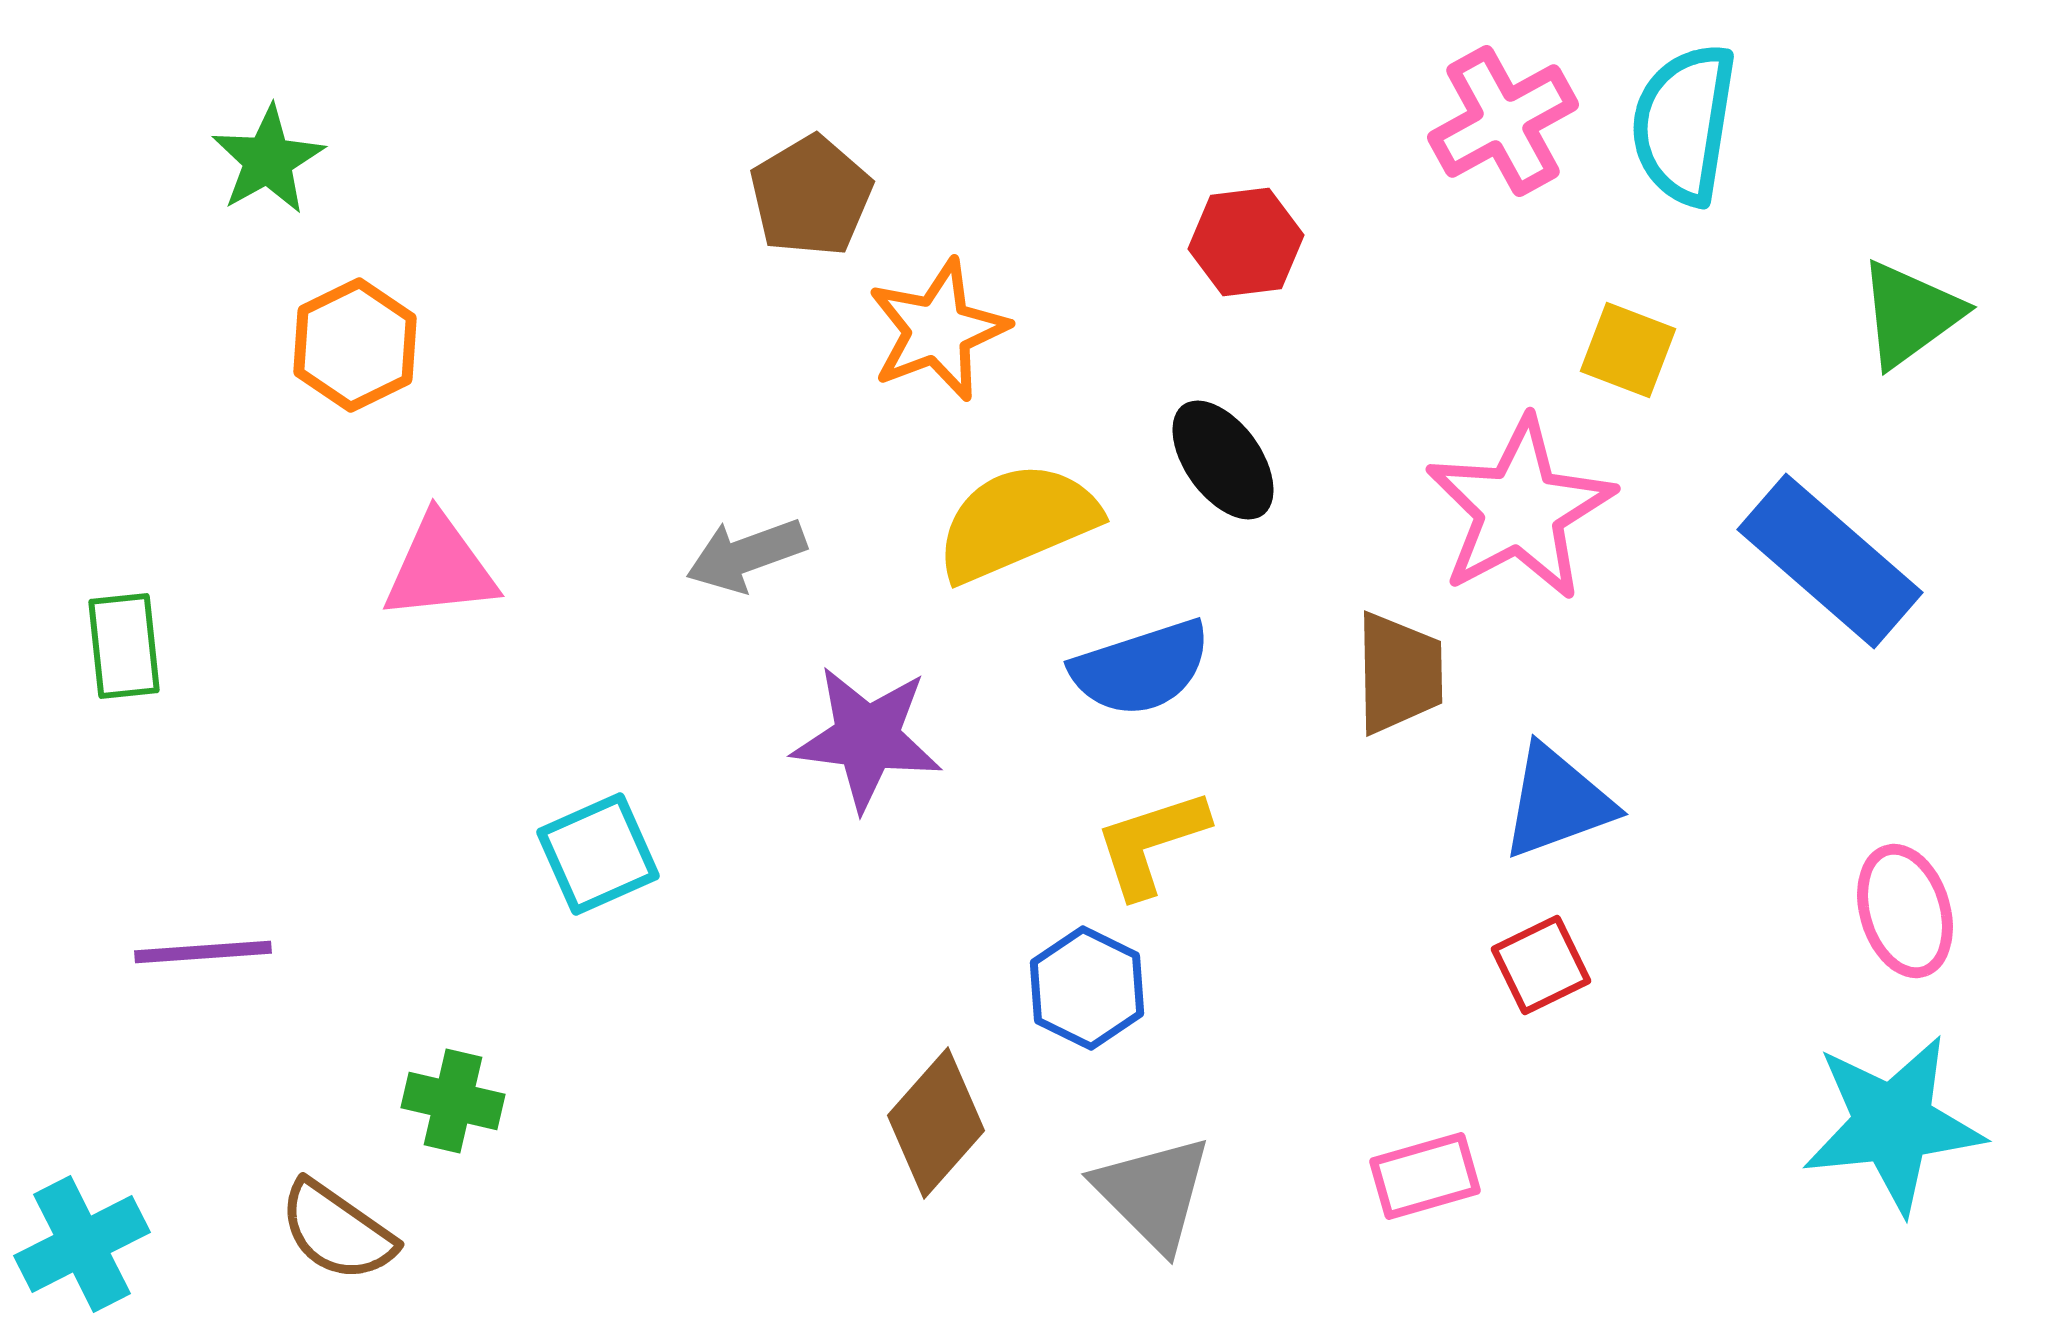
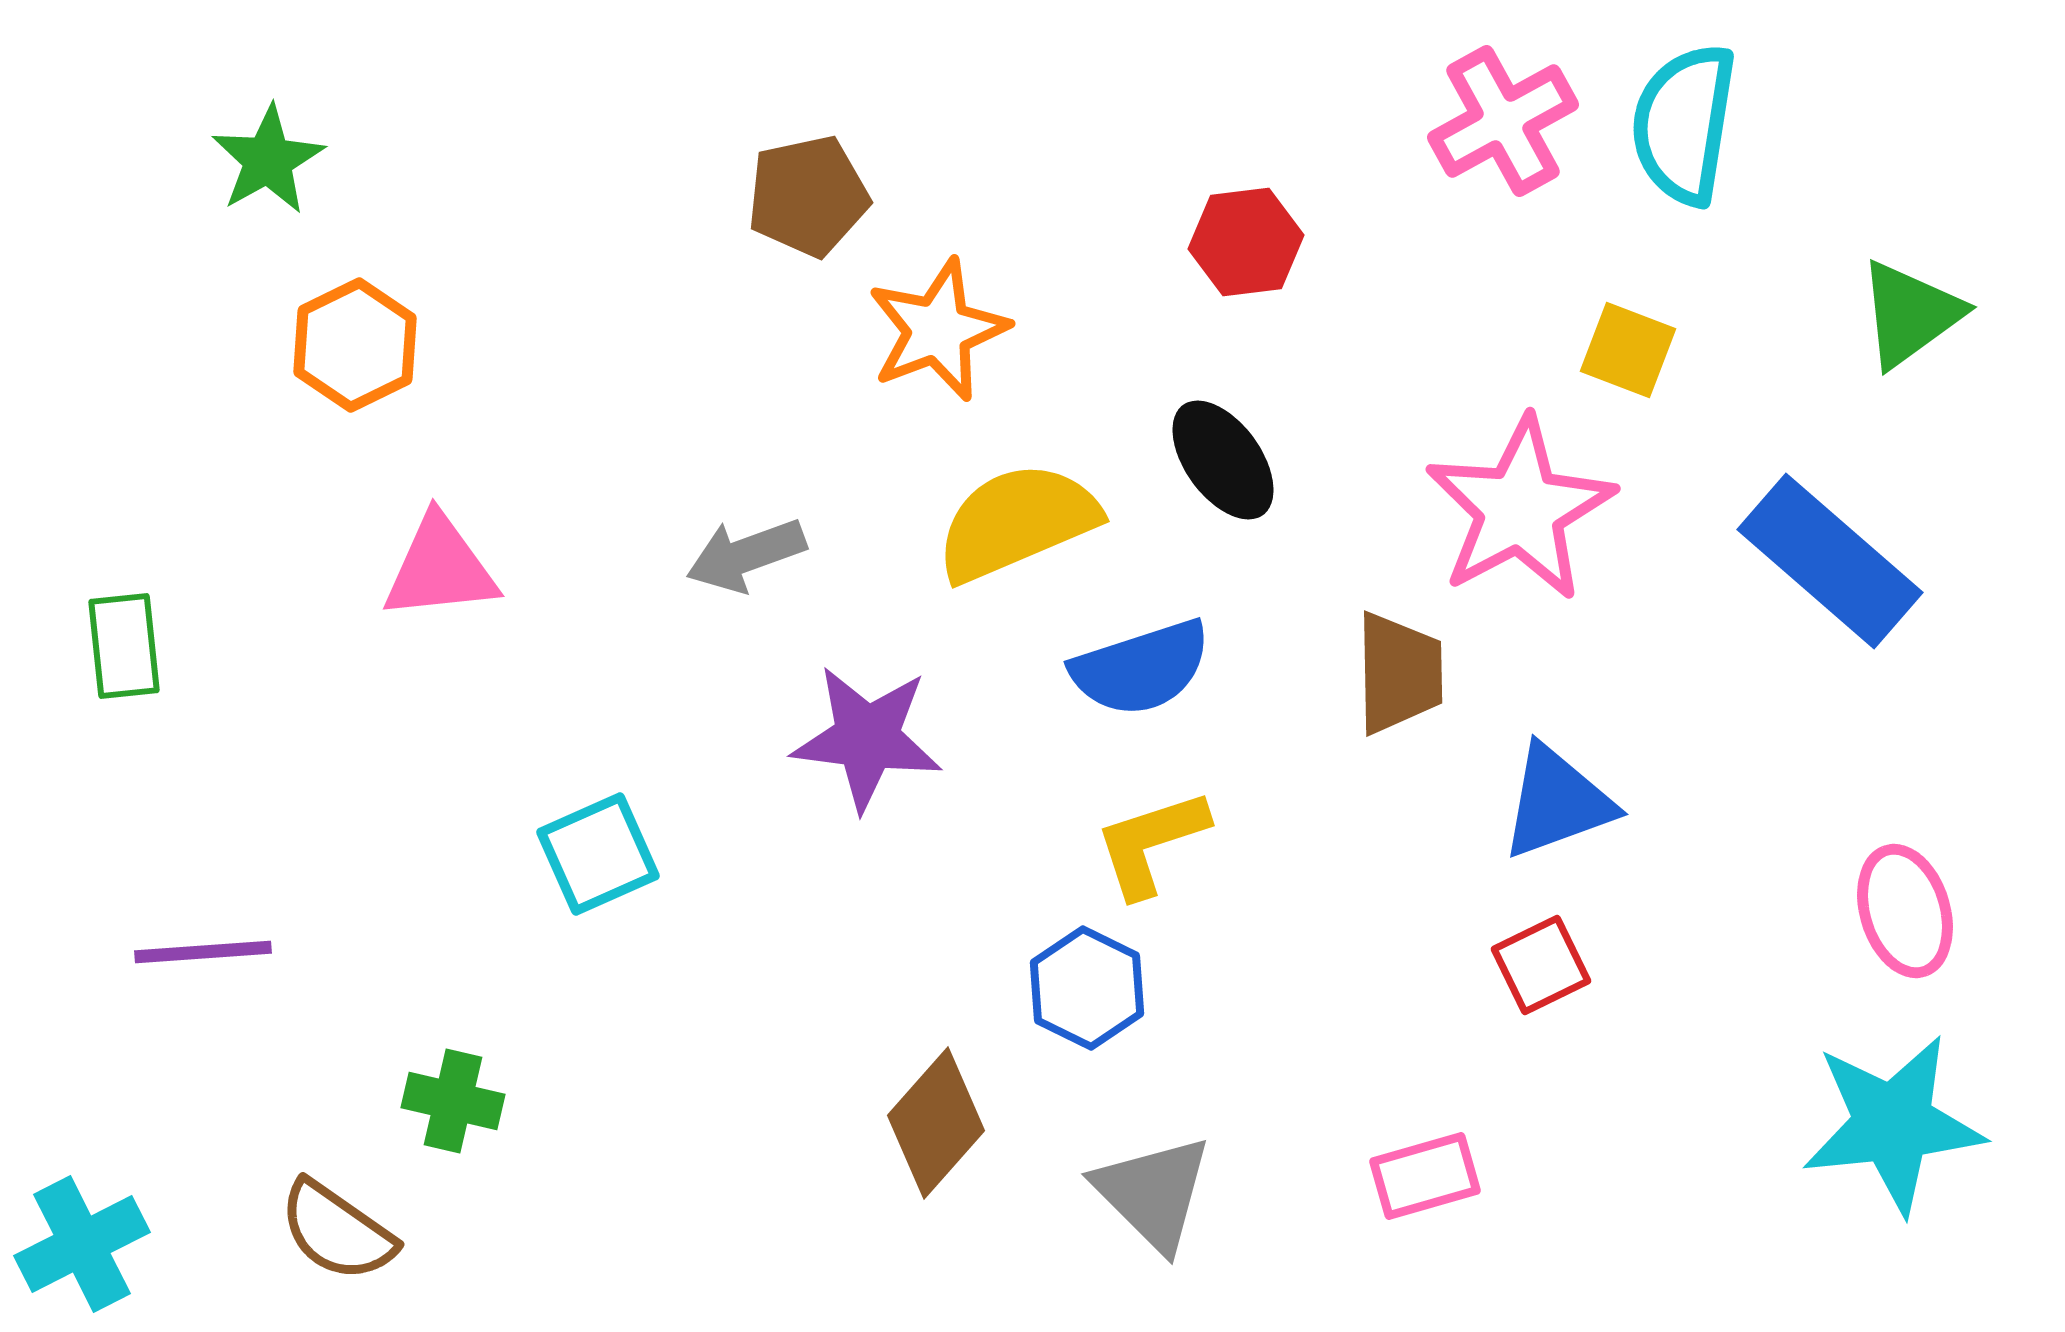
brown pentagon: moved 3 px left; rotated 19 degrees clockwise
